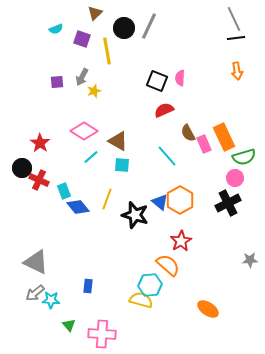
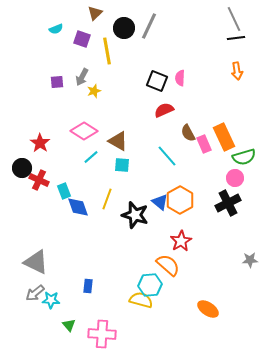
blue diamond at (78, 207): rotated 20 degrees clockwise
